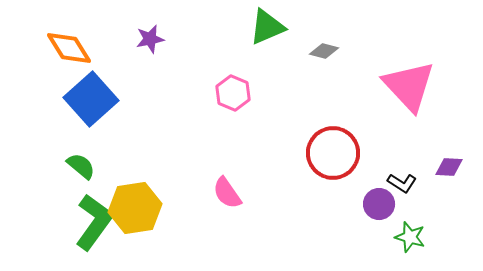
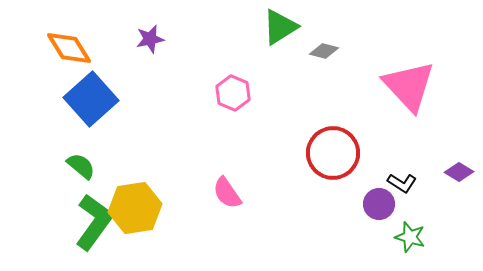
green triangle: moved 13 px right; rotated 9 degrees counterclockwise
purple diamond: moved 10 px right, 5 px down; rotated 28 degrees clockwise
